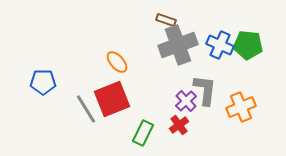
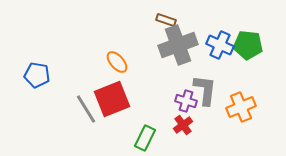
blue pentagon: moved 6 px left, 7 px up; rotated 10 degrees clockwise
purple cross: rotated 30 degrees counterclockwise
red cross: moved 4 px right
green rectangle: moved 2 px right, 5 px down
